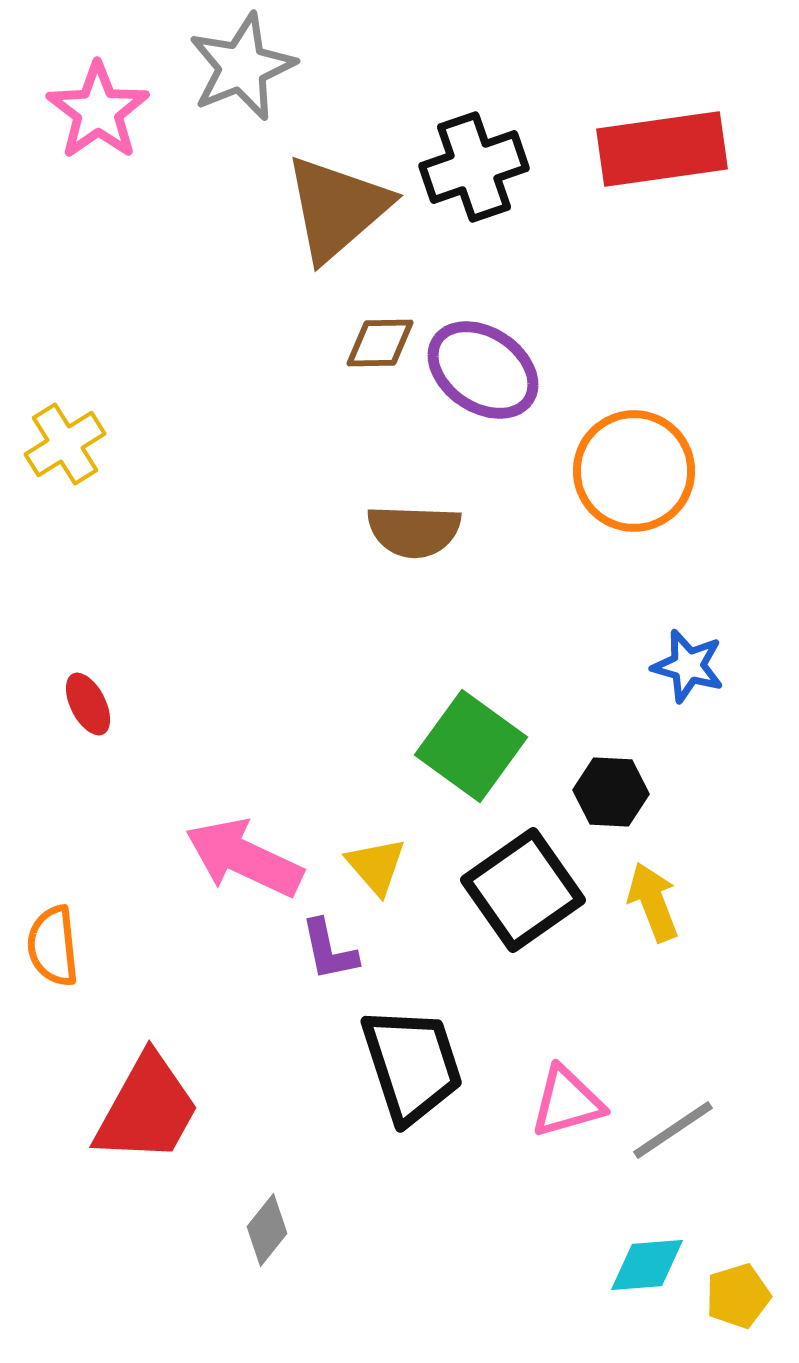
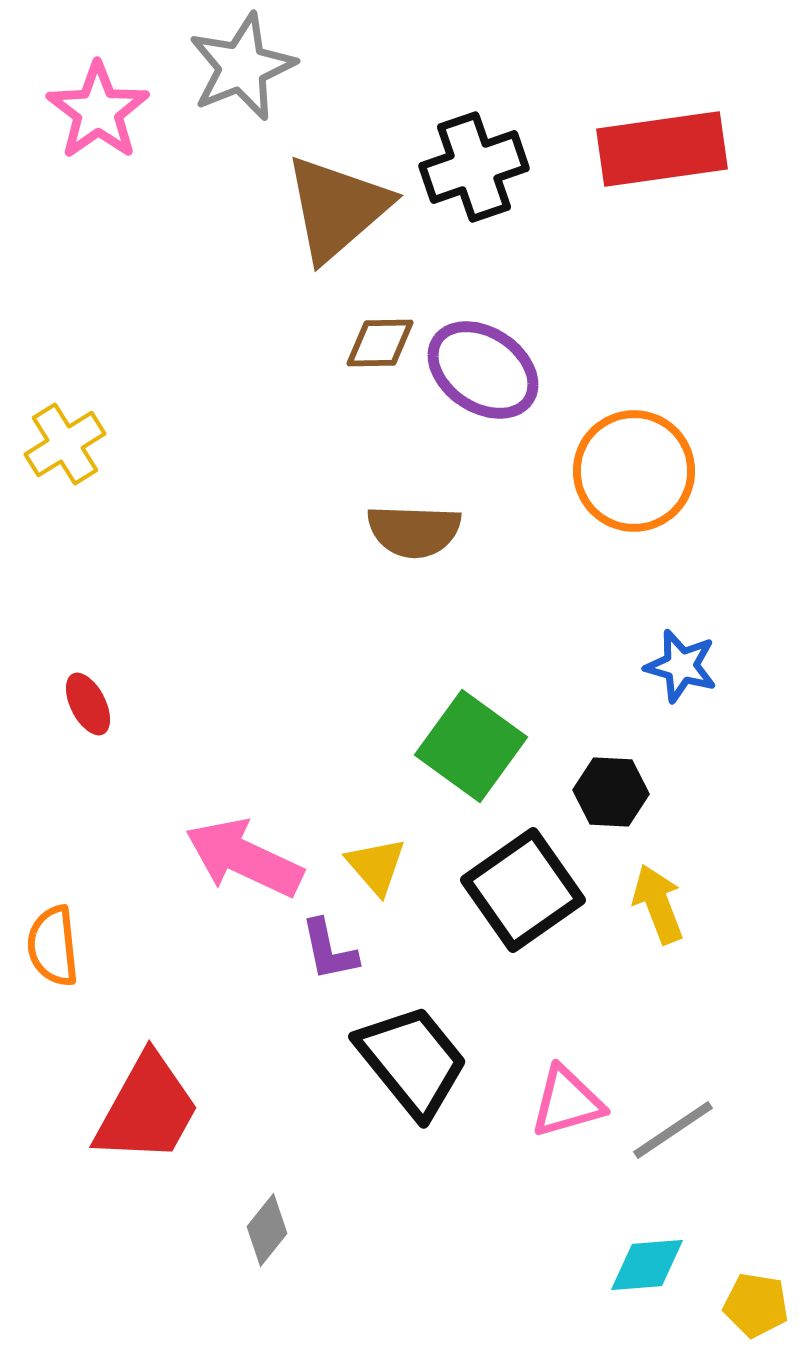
blue star: moved 7 px left
yellow arrow: moved 5 px right, 2 px down
black trapezoid: moved 4 px up; rotated 21 degrees counterclockwise
yellow pentagon: moved 18 px right, 9 px down; rotated 26 degrees clockwise
